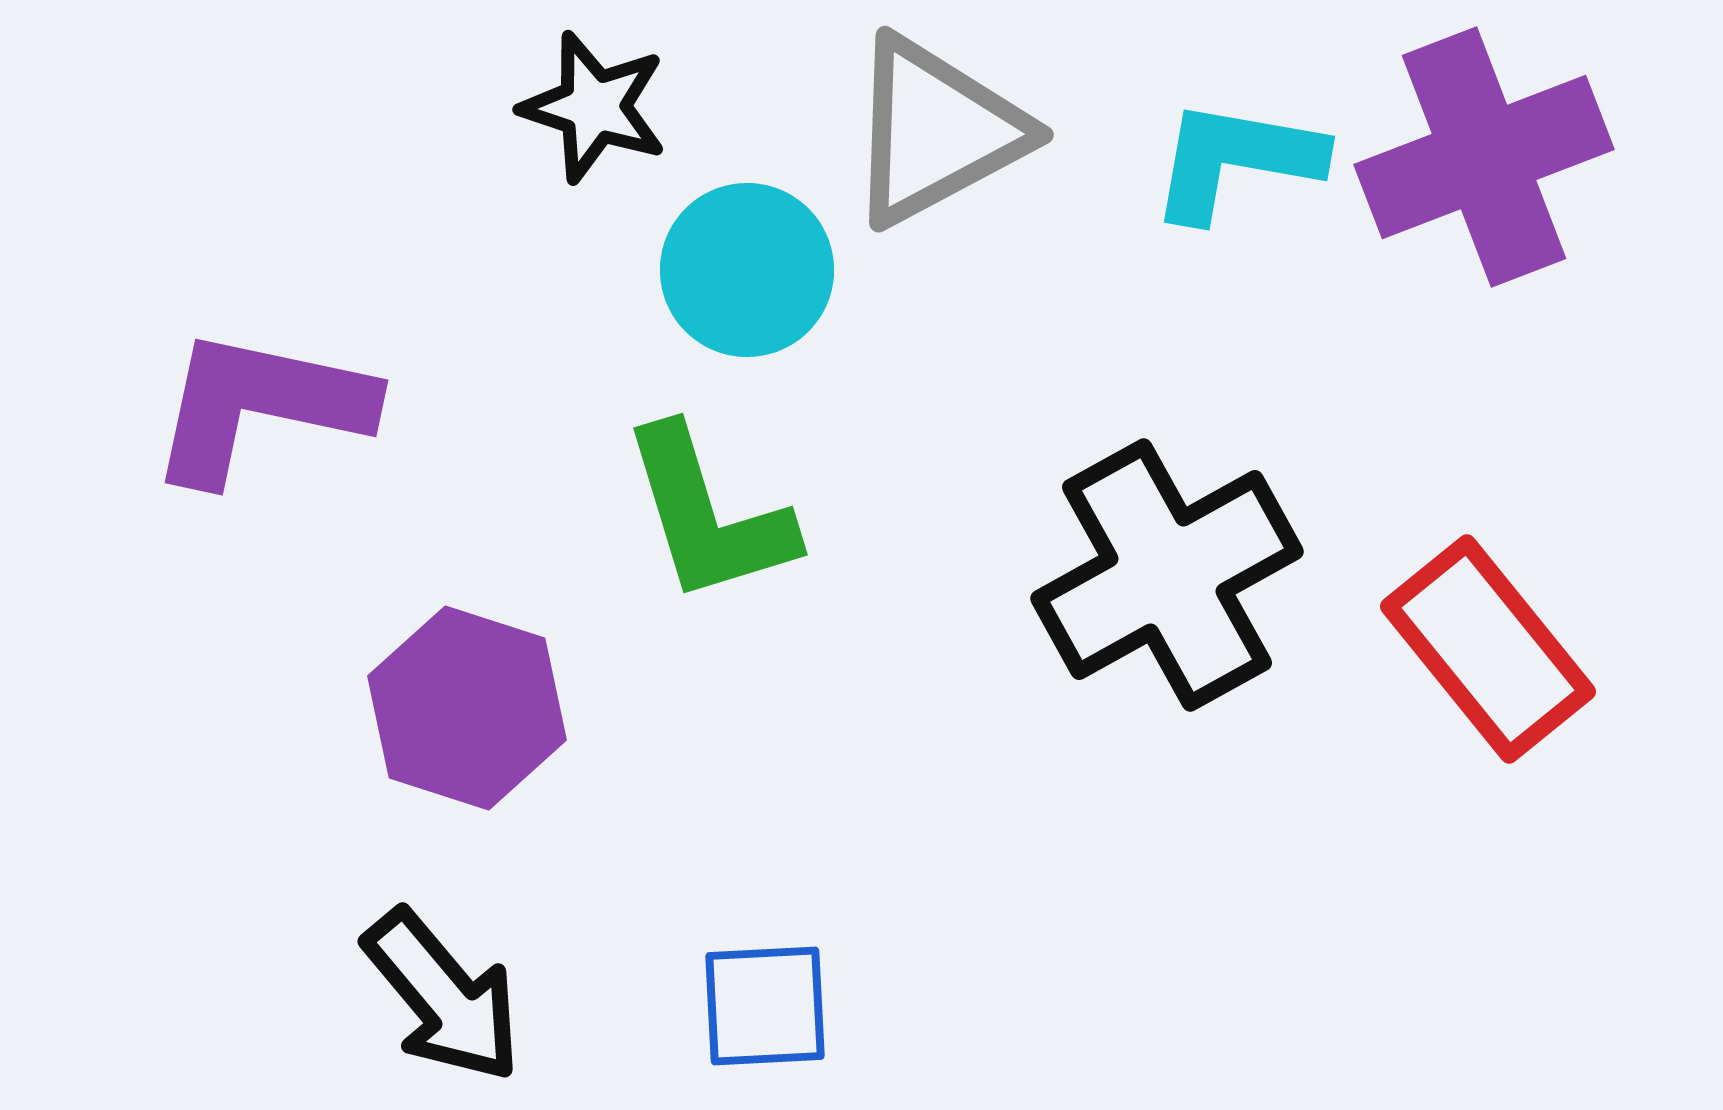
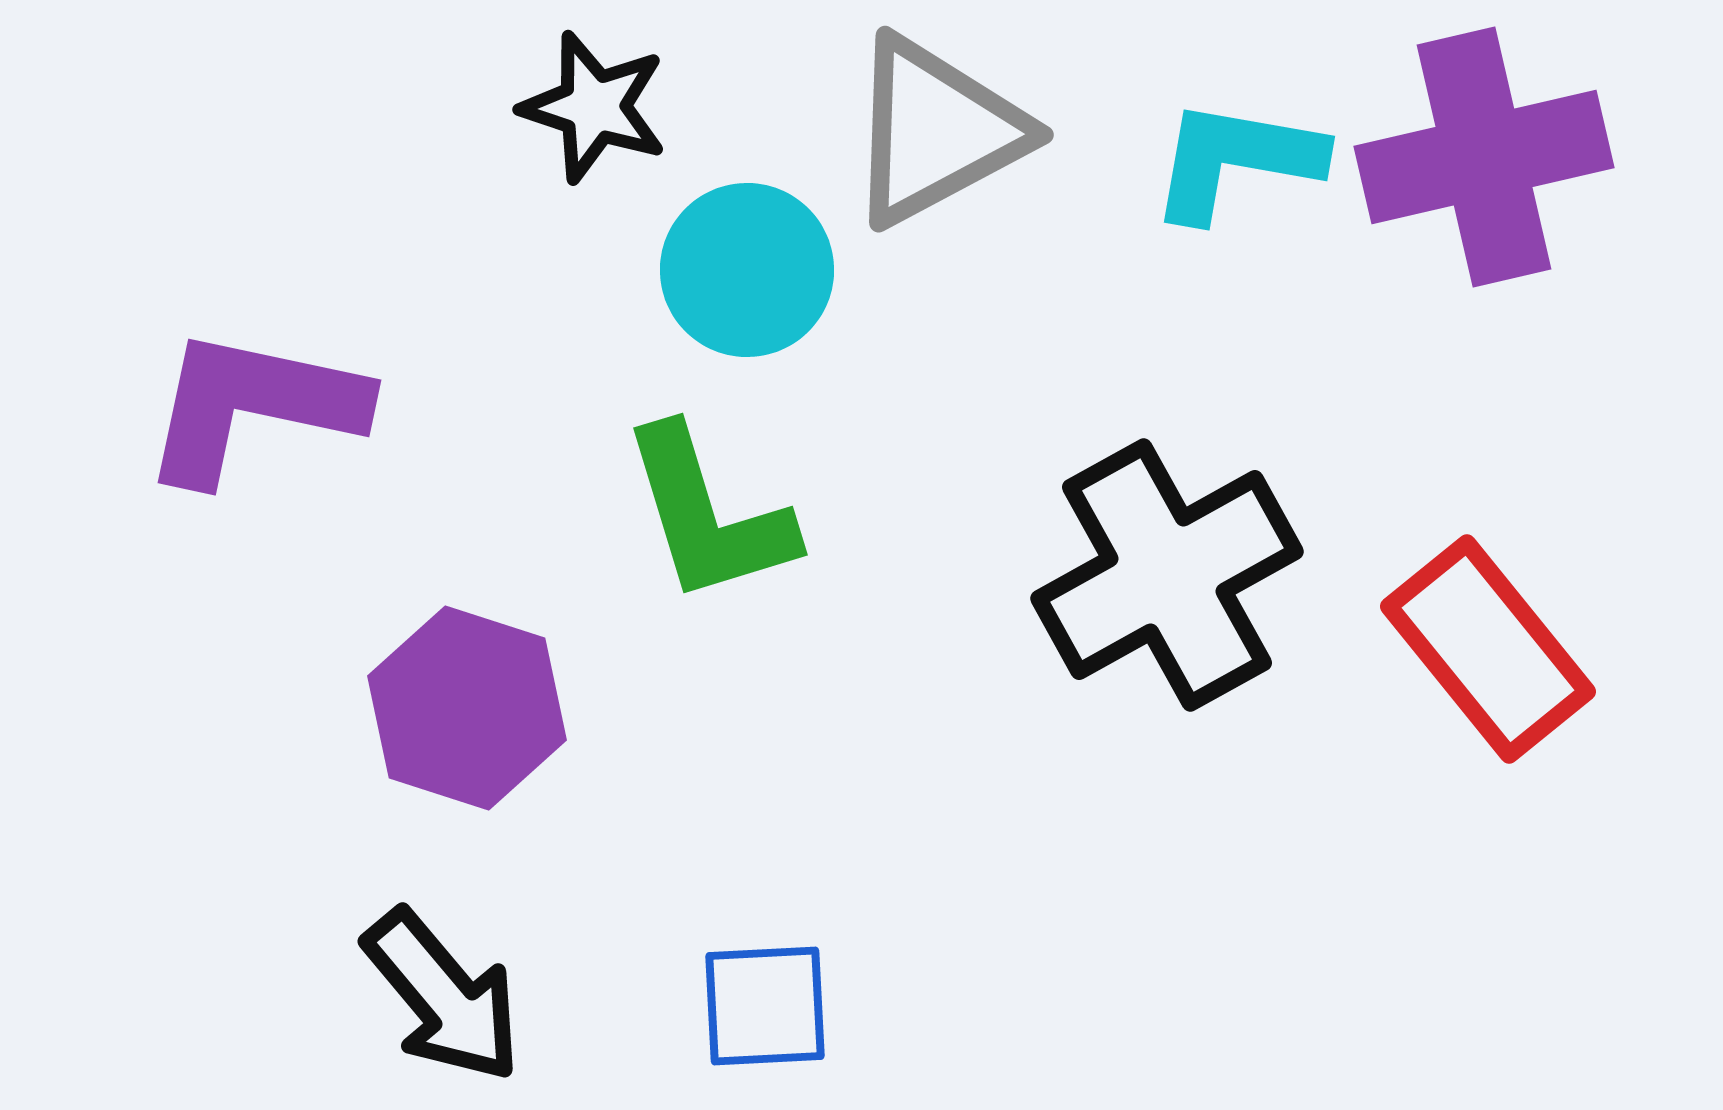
purple cross: rotated 8 degrees clockwise
purple L-shape: moved 7 px left
